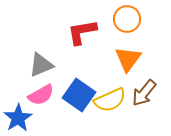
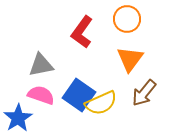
red L-shape: rotated 44 degrees counterclockwise
orange triangle: moved 2 px right
gray triangle: rotated 12 degrees clockwise
pink semicircle: rotated 132 degrees counterclockwise
yellow semicircle: moved 9 px left, 3 px down
